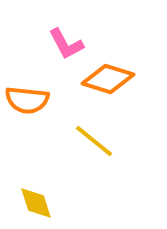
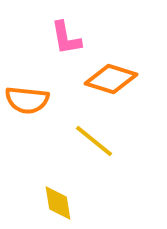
pink L-shape: moved 6 px up; rotated 18 degrees clockwise
orange diamond: moved 3 px right
yellow diamond: moved 22 px right; rotated 9 degrees clockwise
